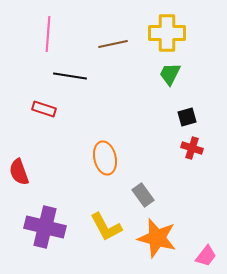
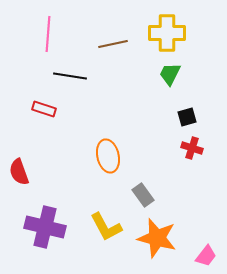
orange ellipse: moved 3 px right, 2 px up
